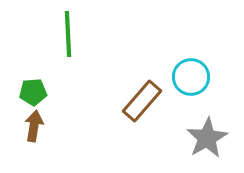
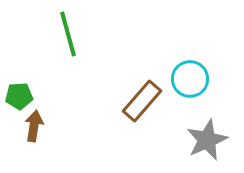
green line: rotated 12 degrees counterclockwise
cyan circle: moved 1 px left, 2 px down
green pentagon: moved 14 px left, 4 px down
gray star: moved 2 px down; rotated 6 degrees clockwise
